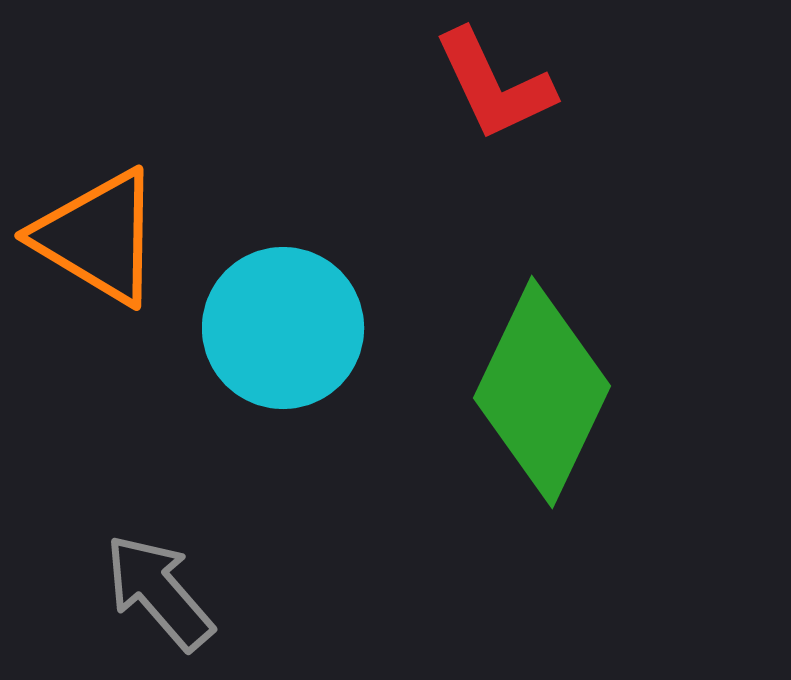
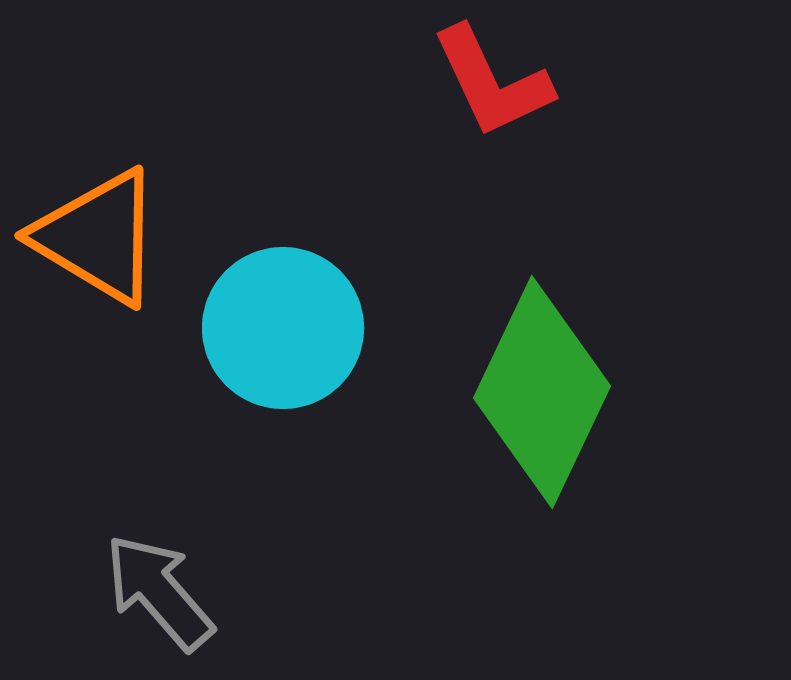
red L-shape: moved 2 px left, 3 px up
